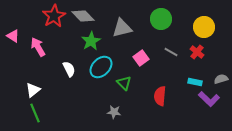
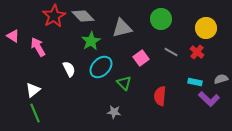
yellow circle: moved 2 px right, 1 px down
